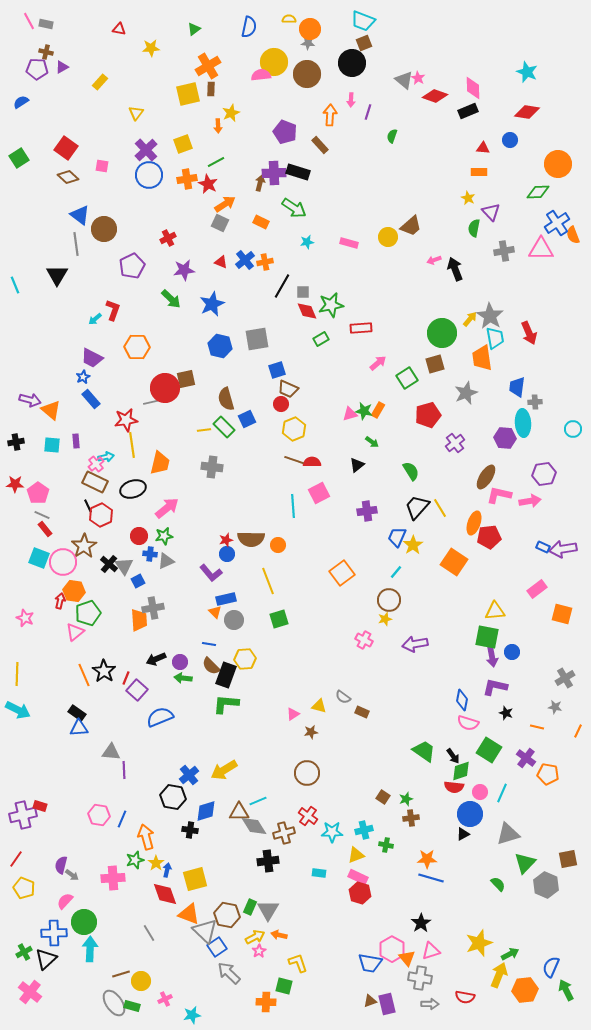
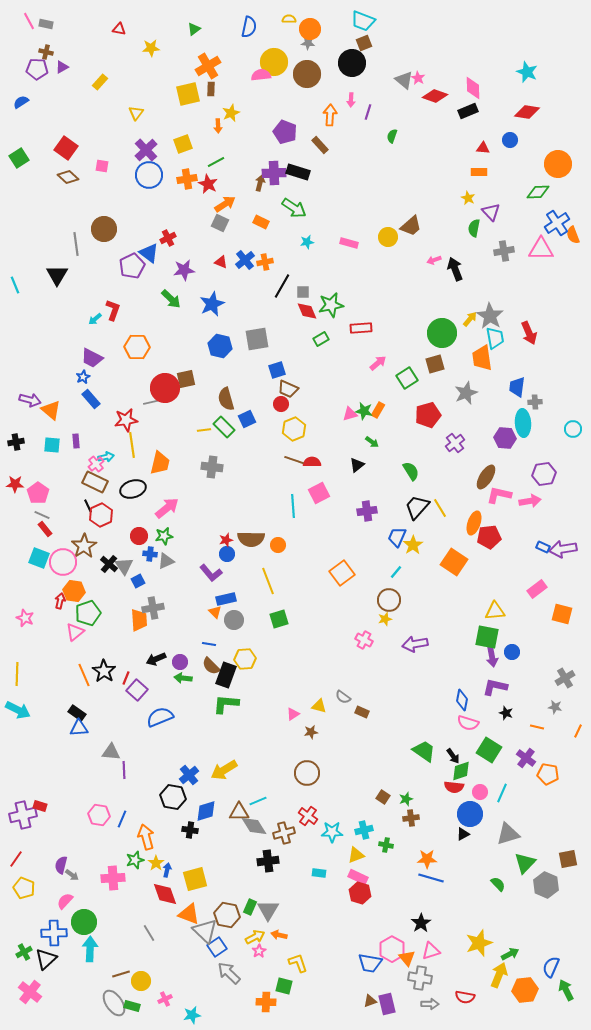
blue triangle at (80, 215): moved 69 px right, 38 px down
